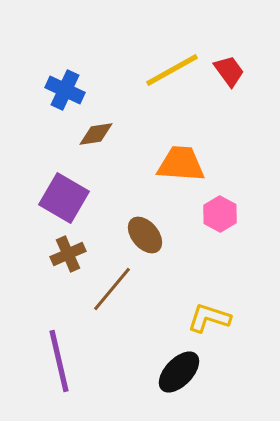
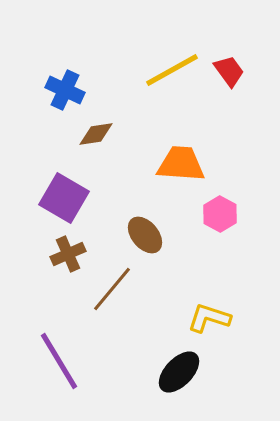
purple line: rotated 18 degrees counterclockwise
